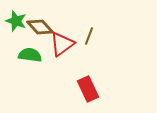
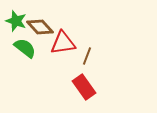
brown line: moved 2 px left, 20 px down
red triangle: moved 1 px right, 1 px up; rotated 28 degrees clockwise
green semicircle: moved 5 px left, 7 px up; rotated 30 degrees clockwise
red rectangle: moved 4 px left, 2 px up; rotated 10 degrees counterclockwise
